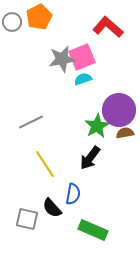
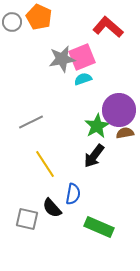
orange pentagon: rotated 20 degrees counterclockwise
black arrow: moved 4 px right, 2 px up
green rectangle: moved 6 px right, 3 px up
